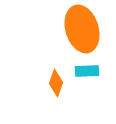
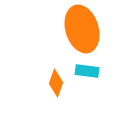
cyan rectangle: rotated 10 degrees clockwise
